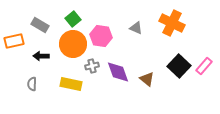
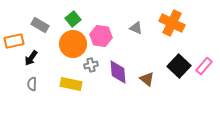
black arrow: moved 10 px left, 2 px down; rotated 56 degrees counterclockwise
gray cross: moved 1 px left, 1 px up
purple diamond: rotated 15 degrees clockwise
